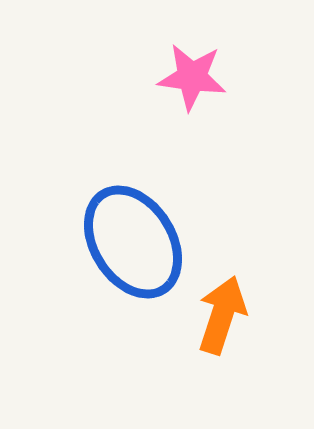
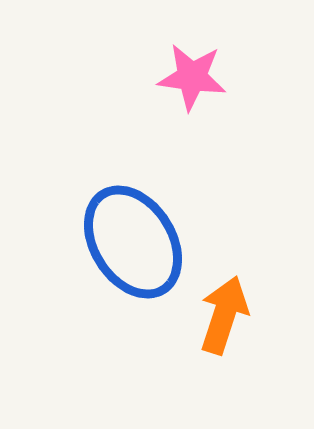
orange arrow: moved 2 px right
